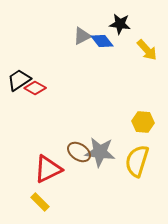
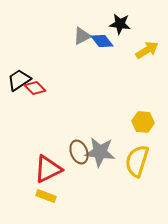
yellow arrow: rotated 80 degrees counterclockwise
red diamond: rotated 15 degrees clockwise
brown ellipse: rotated 35 degrees clockwise
yellow rectangle: moved 6 px right, 6 px up; rotated 24 degrees counterclockwise
